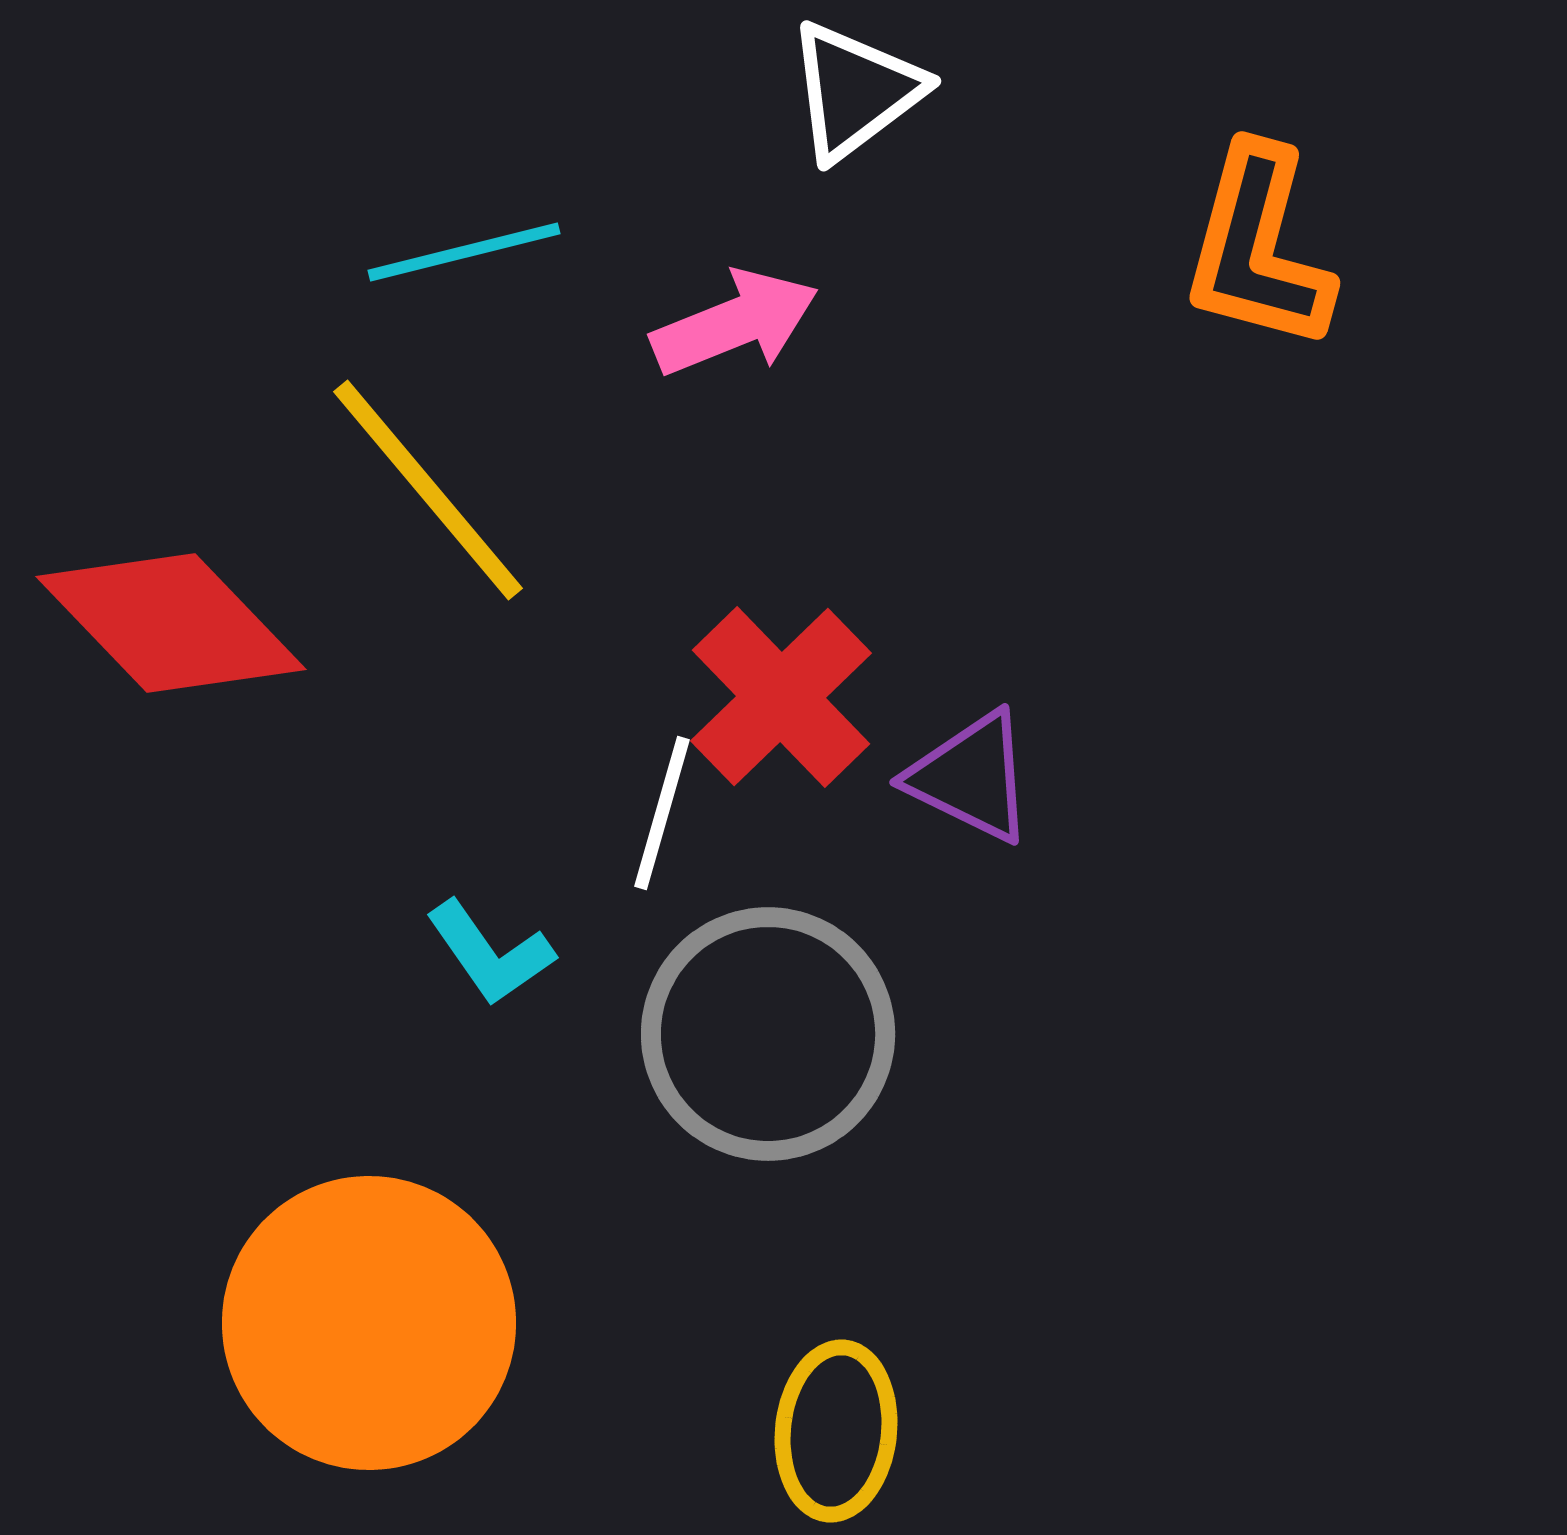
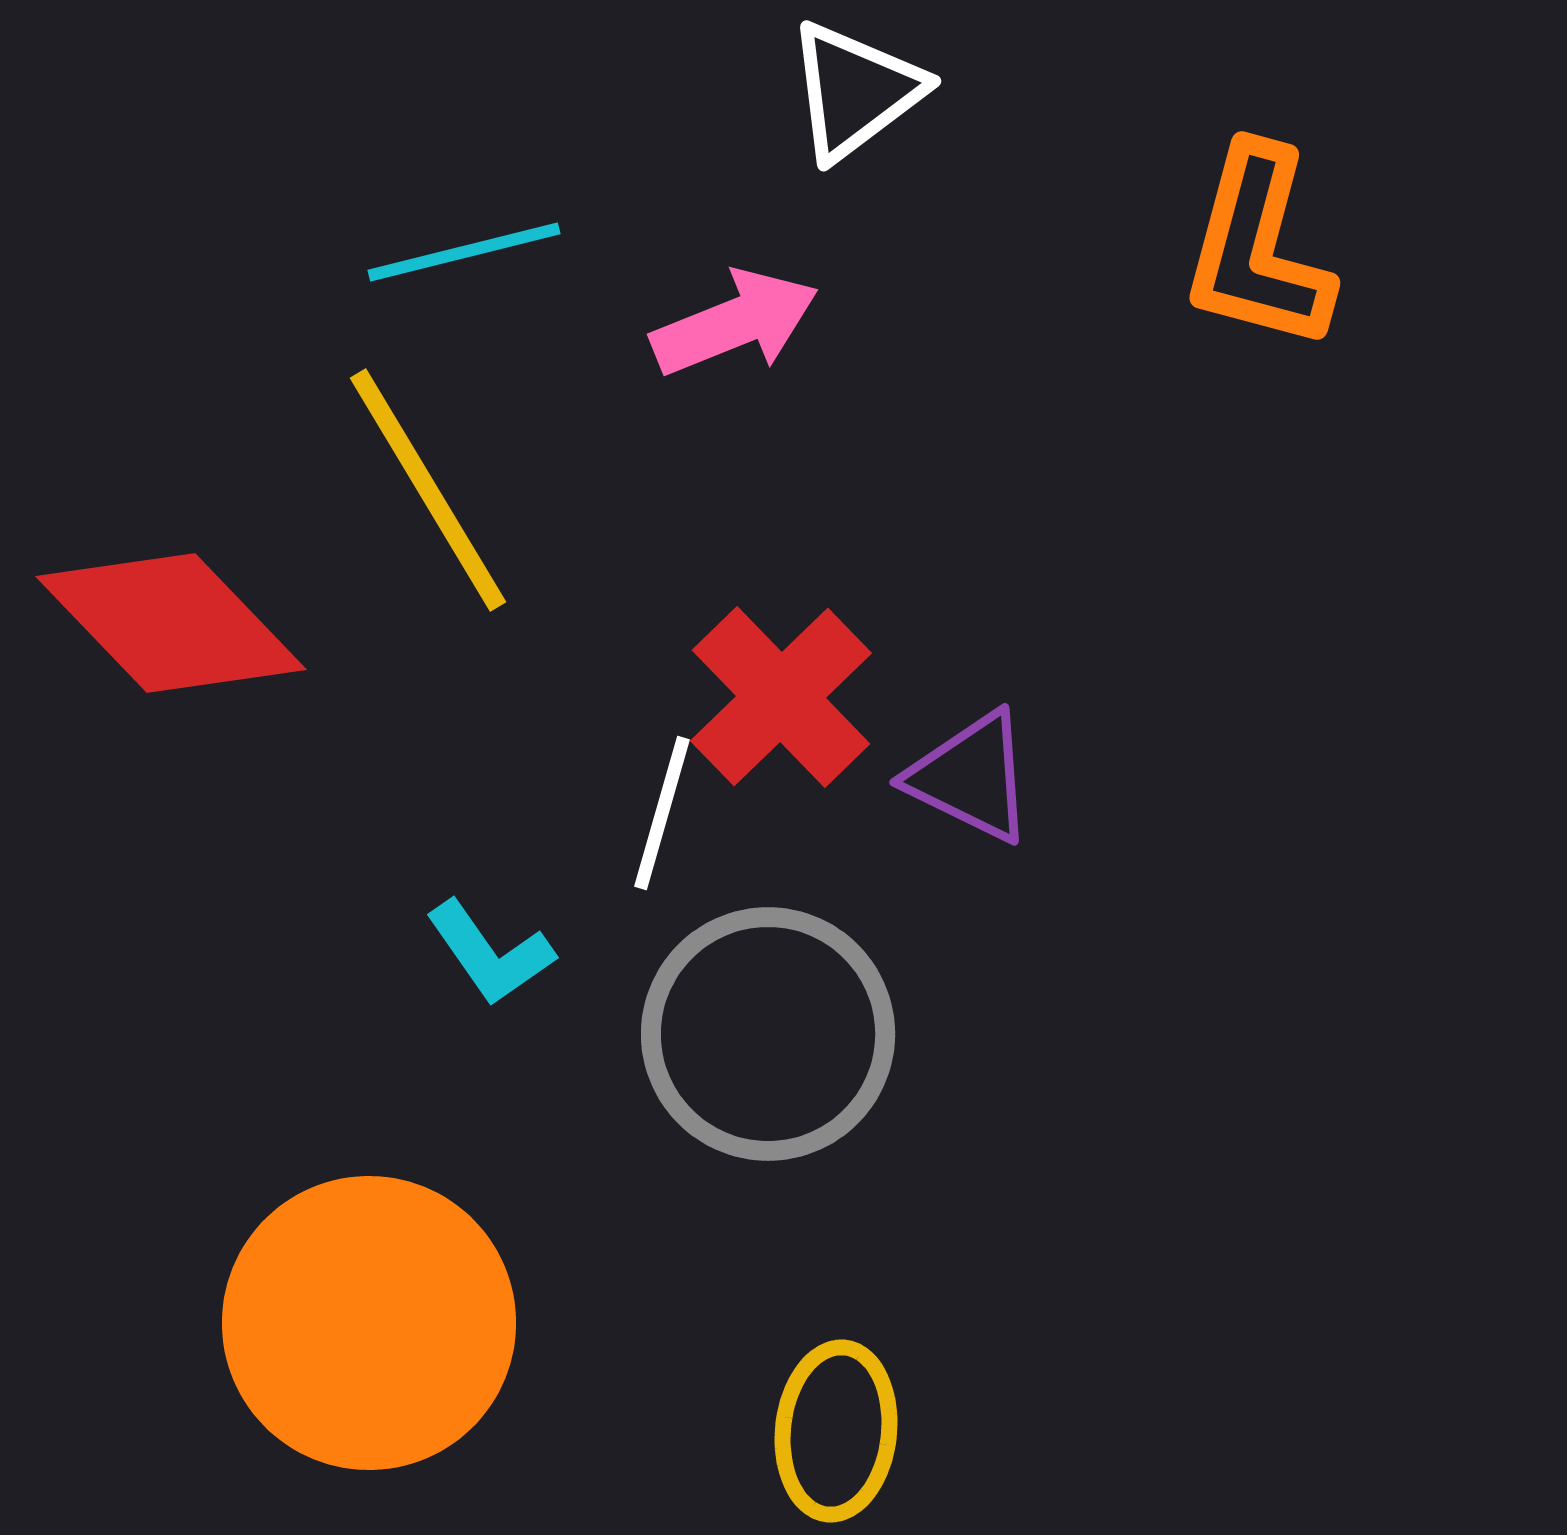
yellow line: rotated 9 degrees clockwise
